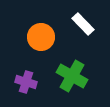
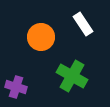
white rectangle: rotated 10 degrees clockwise
purple cross: moved 10 px left, 5 px down
